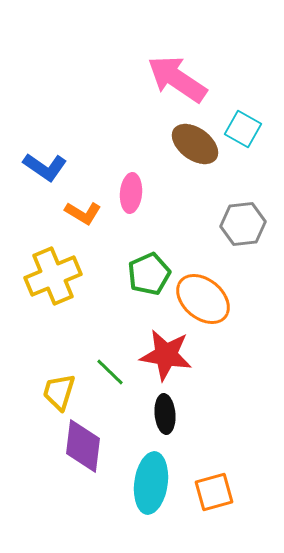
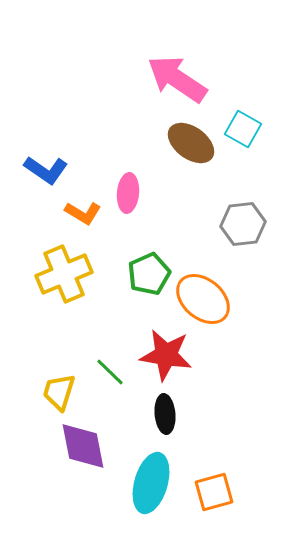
brown ellipse: moved 4 px left, 1 px up
blue L-shape: moved 1 px right, 3 px down
pink ellipse: moved 3 px left
yellow cross: moved 11 px right, 2 px up
purple diamond: rotated 18 degrees counterclockwise
cyan ellipse: rotated 8 degrees clockwise
